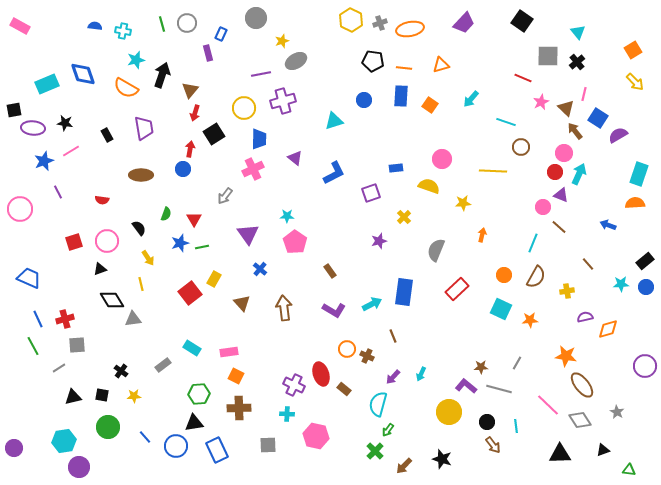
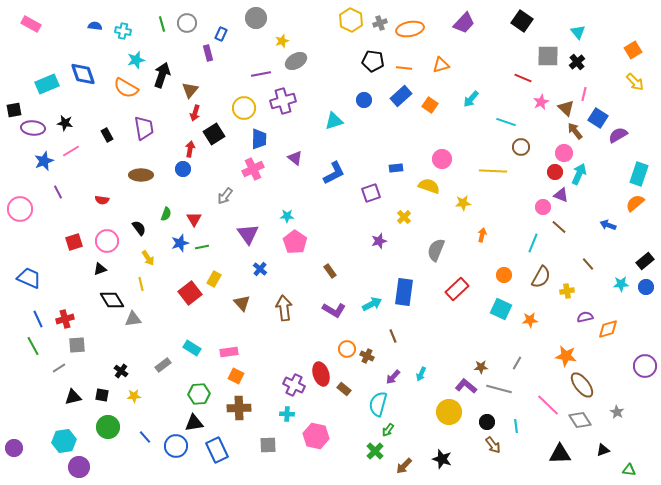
pink rectangle at (20, 26): moved 11 px right, 2 px up
blue rectangle at (401, 96): rotated 45 degrees clockwise
orange semicircle at (635, 203): rotated 36 degrees counterclockwise
brown semicircle at (536, 277): moved 5 px right
